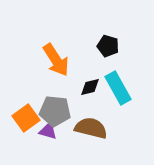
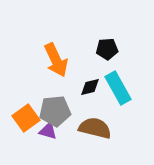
black pentagon: moved 1 px left, 3 px down; rotated 20 degrees counterclockwise
orange arrow: rotated 8 degrees clockwise
gray pentagon: rotated 12 degrees counterclockwise
brown semicircle: moved 4 px right
